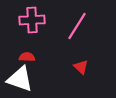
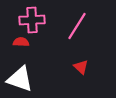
red semicircle: moved 6 px left, 15 px up
